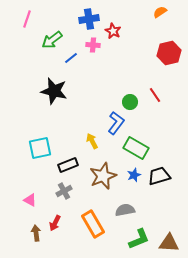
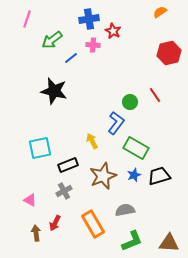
green L-shape: moved 7 px left, 2 px down
